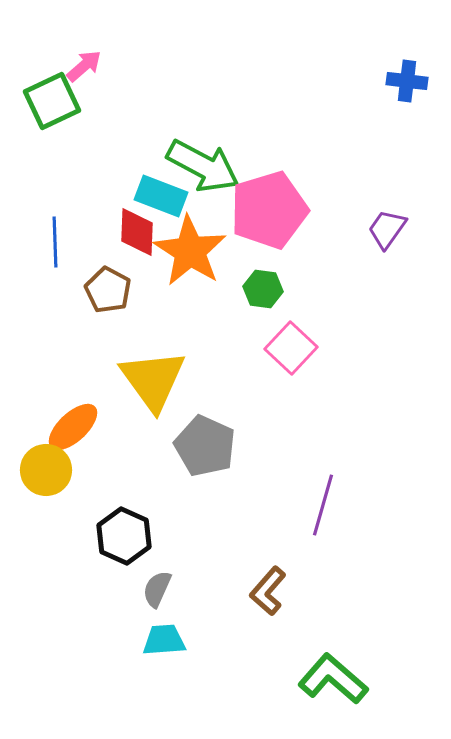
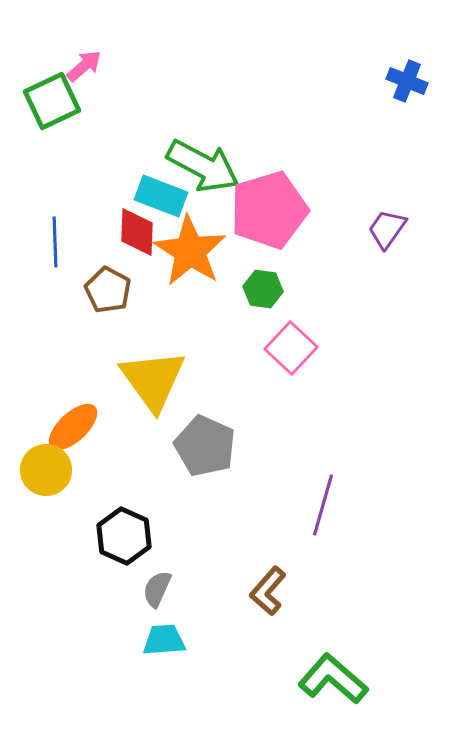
blue cross: rotated 15 degrees clockwise
